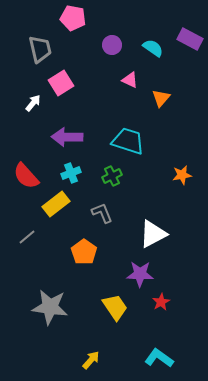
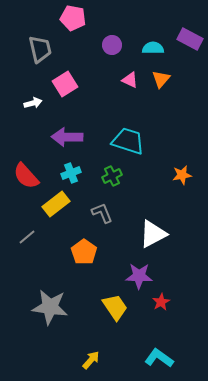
cyan semicircle: rotated 35 degrees counterclockwise
pink square: moved 4 px right, 1 px down
orange triangle: moved 19 px up
white arrow: rotated 36 degrees clockwise
purple star: moved 1 px left, 2 px down
